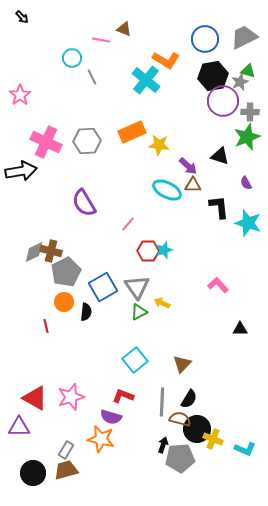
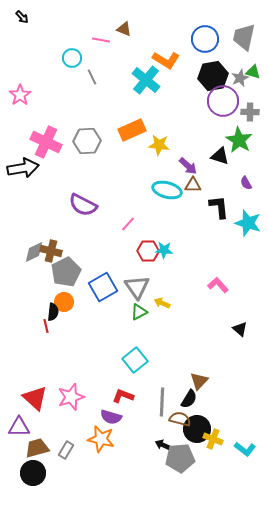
gray trapezoid at (244, 37): rotated 52 degrees counterclockwise
green triangle at (248, 71): moved 5 px right, 1 px down
gray star at (240, 82): moved 4 px up
orange rectangle at (132, 132): moved 2 px up
green star at (247, 137): moved 8 px left, 3 px down; rotated 20 degrees counterclockwise
black arrow at (21, 171): moved 2 px right, 3 px up
cyan ellipse at (167, 190): rotated 12 degrees counterclockwise
purple semicircle at (84, 203): moved 1 px left, 2 px down; rotated 32 degrees counterclockwise
cyan star at (164, 250): rotated 24 degrees clockwise
black semicircle at (86, 312): moved 33 px left
black triangle at (240, 329): rotated 42 degrees clockwise
brown triangle at (182, 364): moved 17 px right, 17 px down
red triangle at (35, 398): rotated 12 degrees clockwise
black arrow at (163, 445): rotated 84 degrees counterclockwise
cyan L-shape at (245, 449): rotated 15 degrees clockwise
brown trapezoid at (66, 470): moved 29 px left, 22 px up
